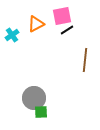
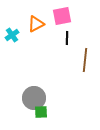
black line: moved 8 px down; rotated 56 degrees counterclockwise
